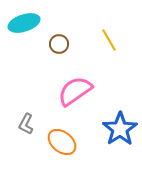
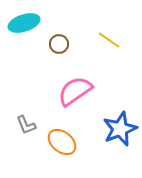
yellow line: rotated 25 degrees counterclockwise
gray L-shape: moved 1 px down; rotated 50 degrees counterclockwise
blue star: rotated 12 degrees clockwise
